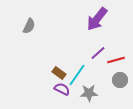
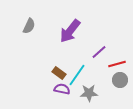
purple arrow: moved 27 px left, 12 px down
purple line: moved 1 px right, 1 px up
red line: moved 1 px right, 4 px down
purple semicircle: rotated 14 degrees counterclockwise
